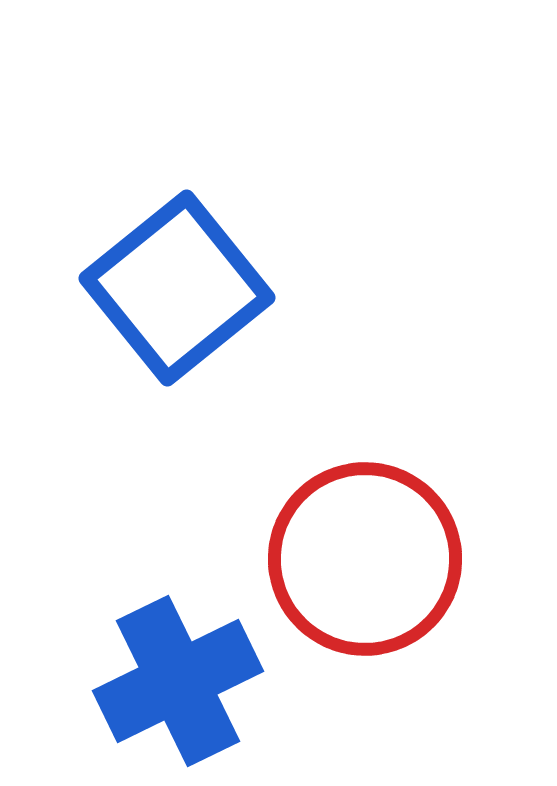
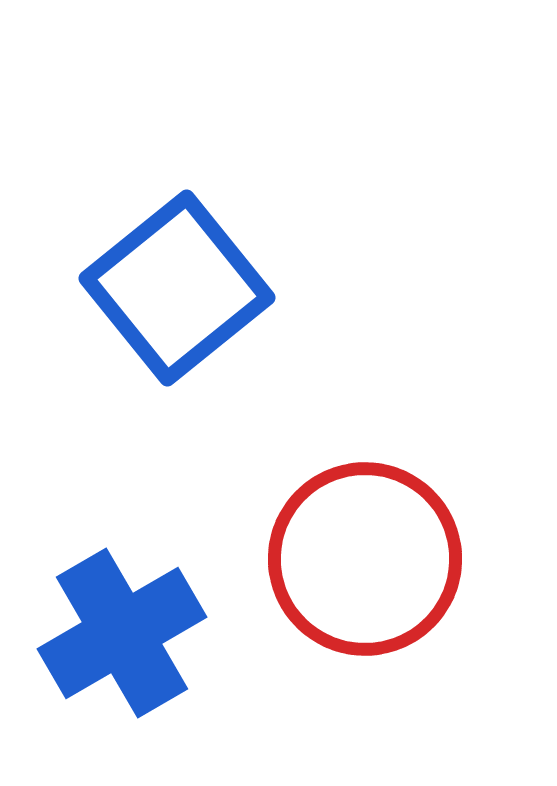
blue cross: moved 56 px left, 48 px up; rotated 4 degrees counterclockwise
